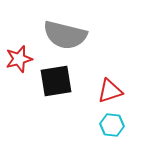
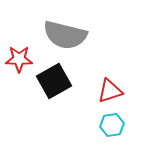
red star: rotated 16 degrees clockwise
black square: moved 2 px left; rotated 20 degrees counterclockwise
cyan hexagon: rotated 15 degrees counterclockwise
